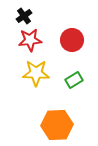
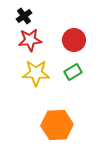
red circle: moved 2 px right
green rectangle: moved 1 px left, 8 px up
